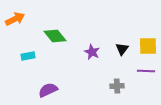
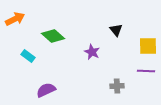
green diamond: moved 2 px left; rotated 10 degrees counterclockwise
black triangle: moved 6 px left, 19 px up; rotated 16 degrees counterclockwise
cyan rectangle: rotated 48 degrees clockwise
purple semicircle: moved 2 px left
